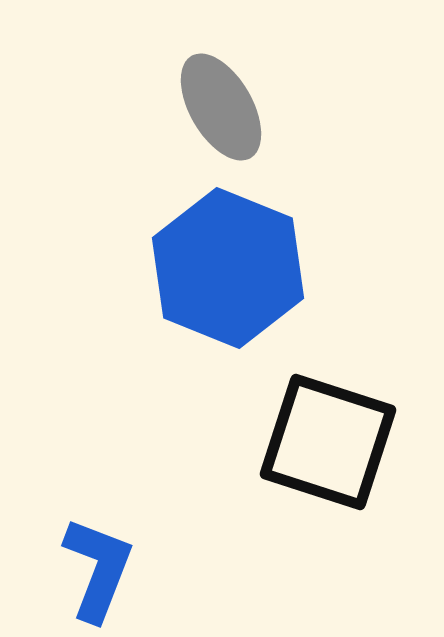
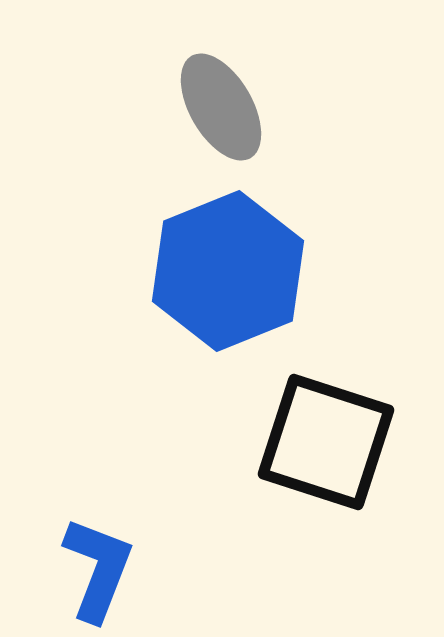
blue hexagon: moved 3 px down; rotated 16 degrees clockwise
black square: moved 2 px left
